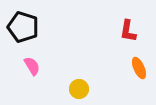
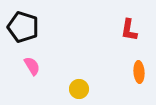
red L-shape: moved 1 px right, 1 px up
orange ellipse: moved 4 px down; rotated 20 degrees clockwise
